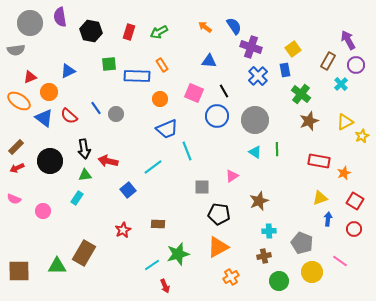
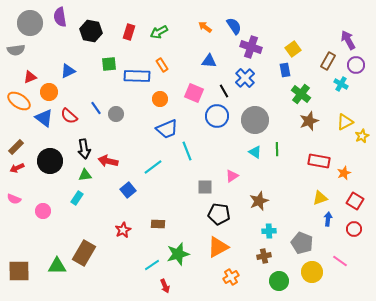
blue cross at (258, 76): moved 13 px left, 2 px down
cyan cross at (341, 84): rotated 16 degrees counterclockwise
gray square at (202, 187): moved 3 px right
